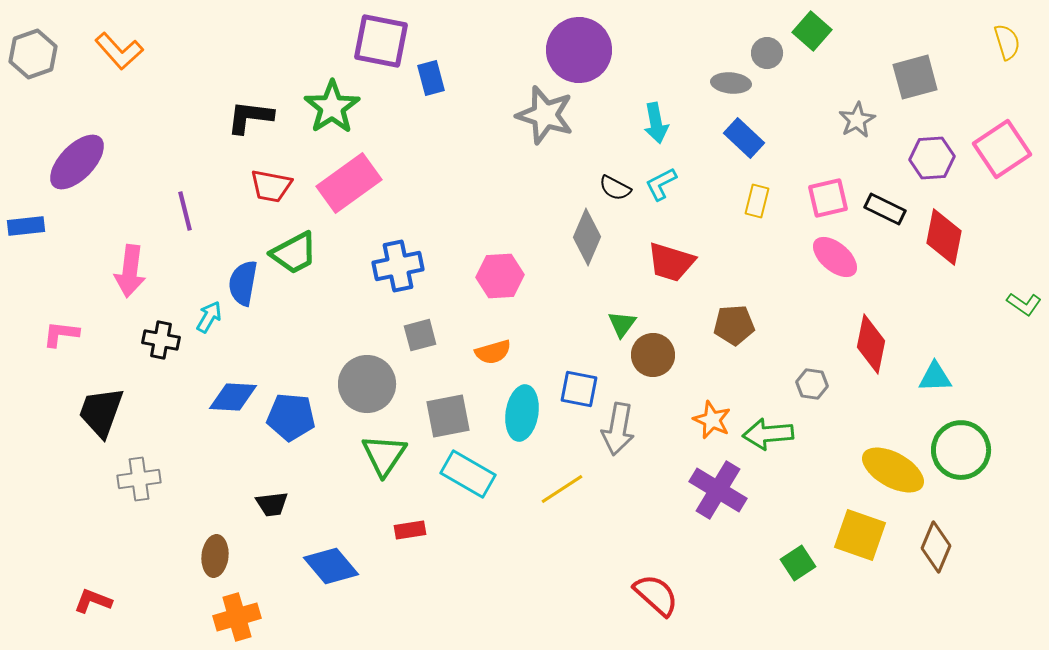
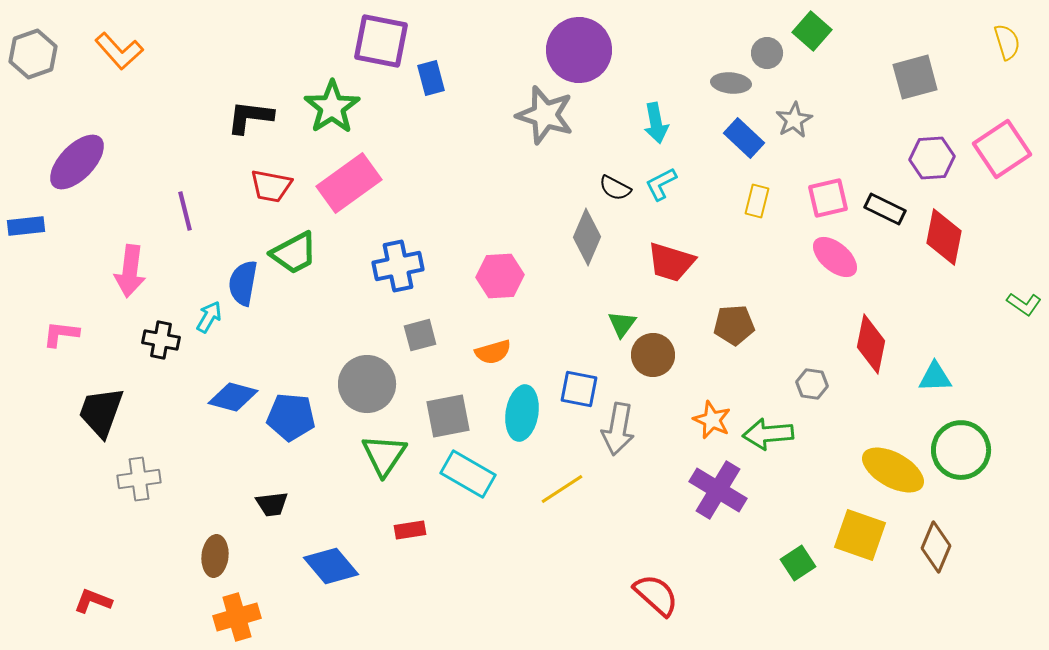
gray star at (857, 120): moved 63 px left
blue diamond at (233, 397): rotated 12 degrees clockwise
